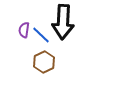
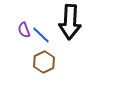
black arrow: moved 7 px right
purple semicircle: rotated 28 degrees counterclockwise
